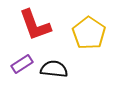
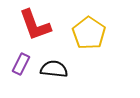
purple rectangle: moved 1 px left; rotated 30 degrees counterclockwise
